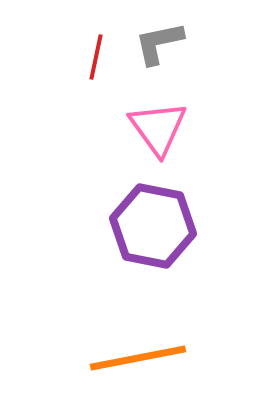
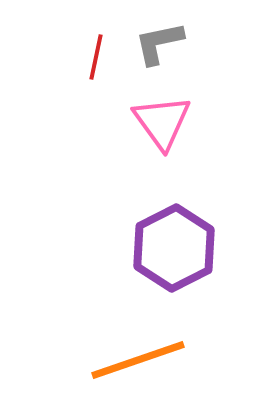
pink triangle: moved 4 px right, 6 px up
purple hexagon: moved 21 px right, 22 px down; rotated 22 degrees clockwise
orange line: moved 2 px down; rotated 8 degrees counterclockwise
